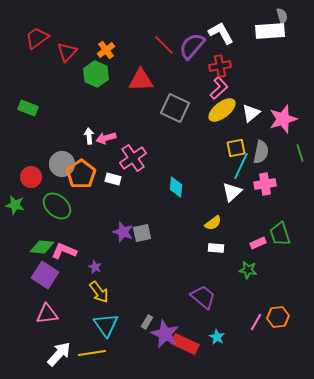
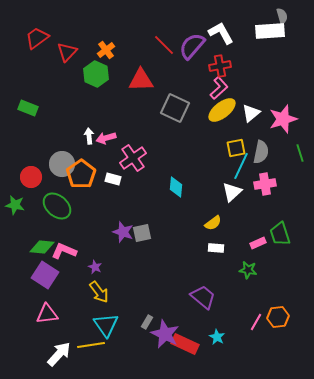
yellow line at (92, 353): moved 1 px left, 8 px up
